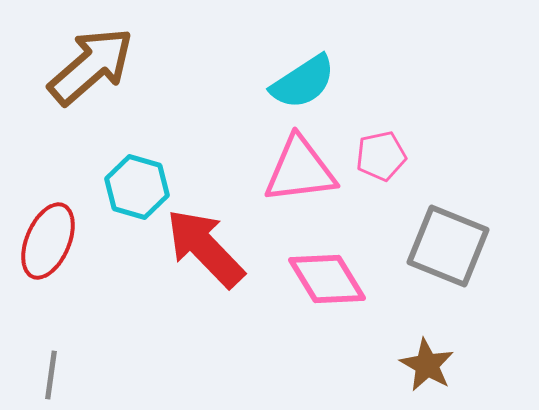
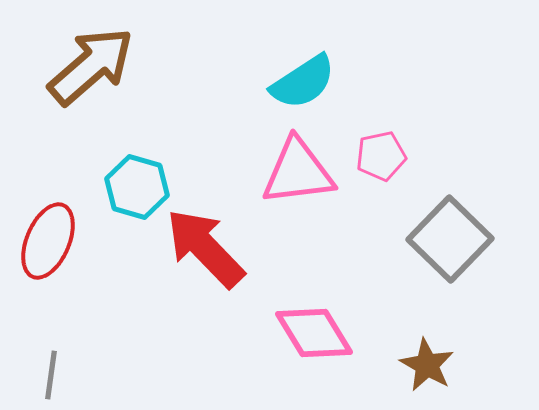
pink triangle: moved 2 px left, 2 px down
gray square: moved 2 px right, 7 px up; rotated 22 degrees clockwise
pink diamond: moved 13 px left, 54 px down
